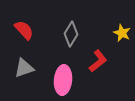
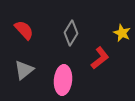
gray diamond: moved 1 px up
red L-shape: moved 2 px right, 3 px up
gray triangle: moved 2 px down; rotated 20 degrees counterclockwise
